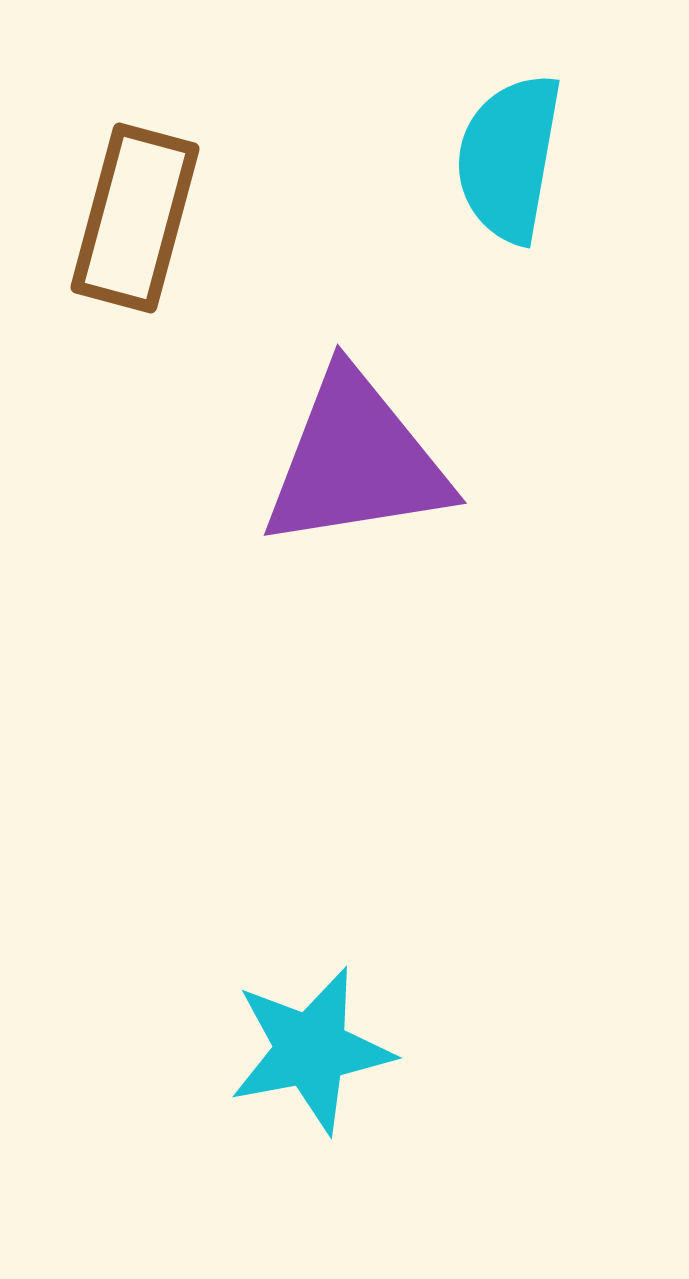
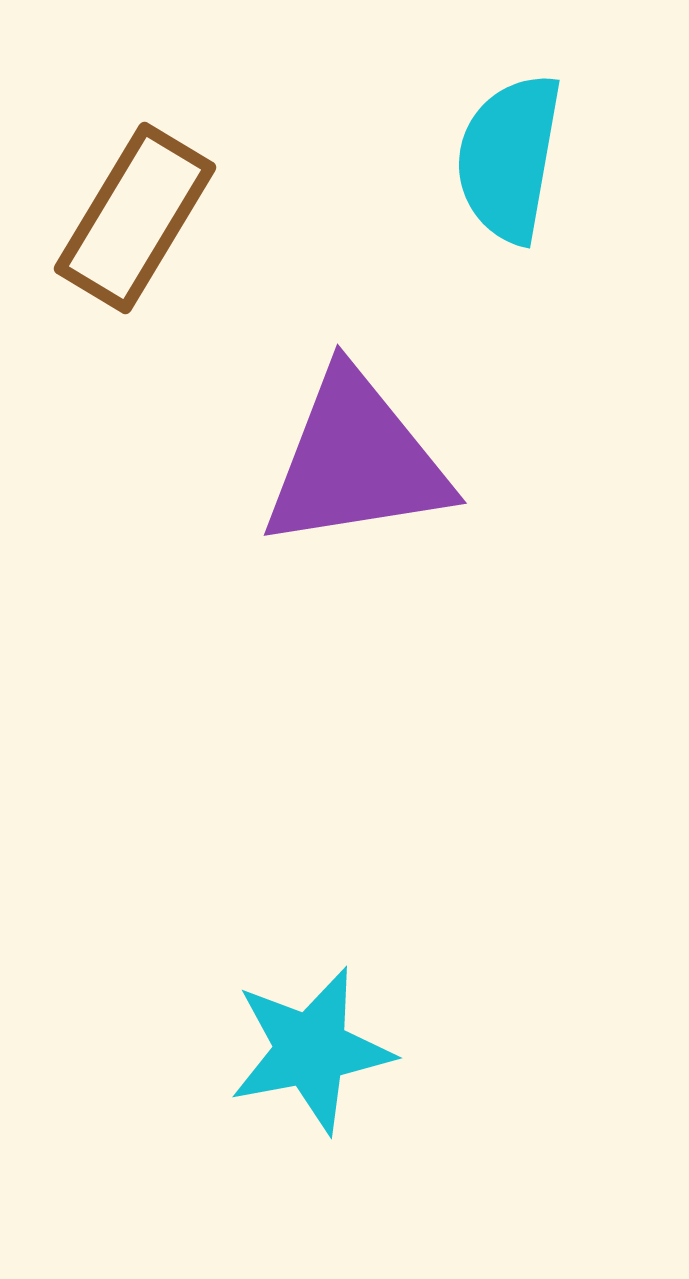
brown rectangle: rotated 16 degrees clockwise
